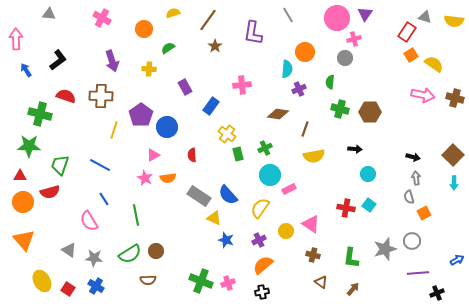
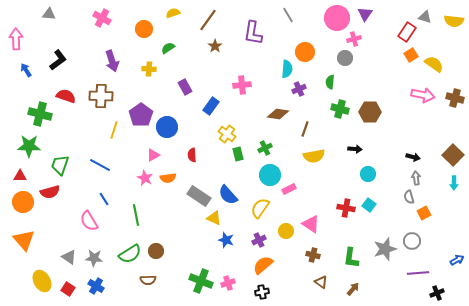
gray triangle at (69, 250): moved 7 px down
